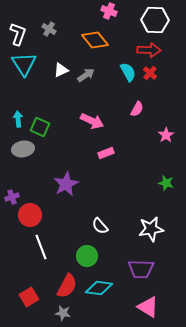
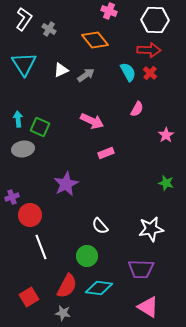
white L-shape: moved 6 px right, 15 px up; rotated 15 degrees clockwise
